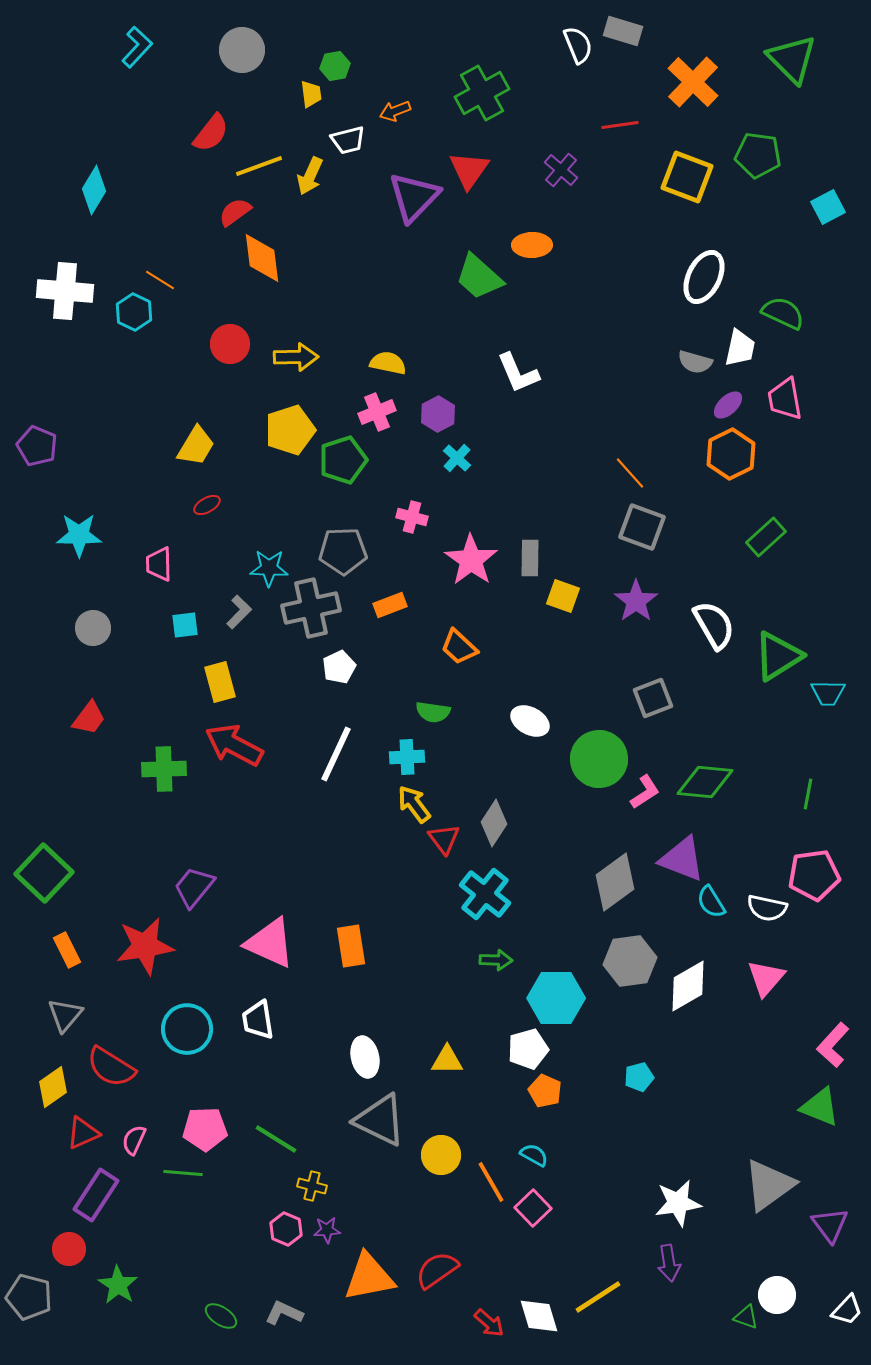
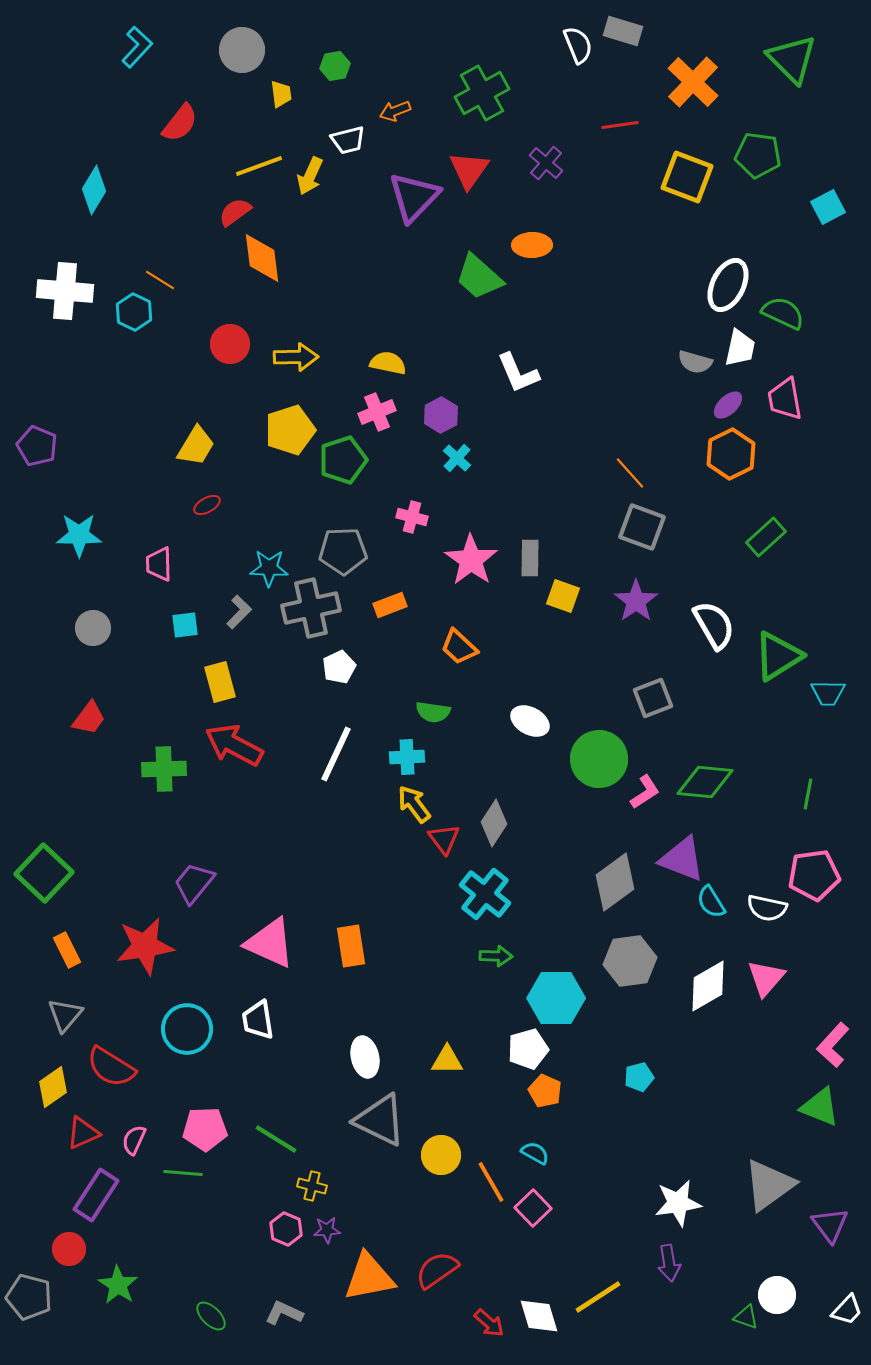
yellow trapezoid at (311, 94): moved 30 px left
red semicircle at (211, 133): moved 31 px left, 10 px up
purple cross at (561, 170): moved 15 px left, 7 px up
white ellipse at (704, 277): moved 24 px right, 8 px down
purple hexagon at (438, 414): moved 3 px right, 1 px down
purple trapezoid at (194, 887): moved 4 px up
green arrow at (496, 960): moved 4 px up
white diamond at (688, 986): moved 20 px right
cyan semicircle at (534, 1155): moved 1 px right, 2 px up
green ellipse at (221, 1316): moved 10 px left; rotated 12 degrees clockwise
